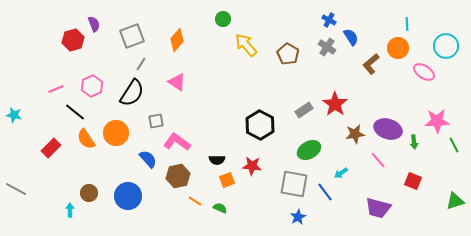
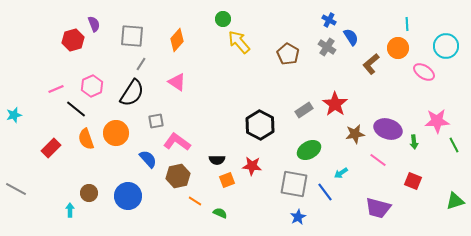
gray square at (132, 36): rotated 25 degrees clockwise
yellow arrow at (246, 45): moved 7 px left, 3 px up
black line at (75, 112): moved 1 px right, 3 px up
cyan star at (14, 115): rotated 28 degrees counterclockwise
orange semicircle at (86, 139): rotated 15 degrees clockwise
pink line at (378, 160): rotated 12 degrees counterclockwise
green semicircle at (220, 208): moved 5 px down
